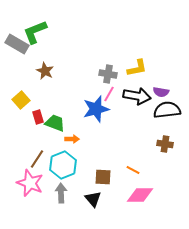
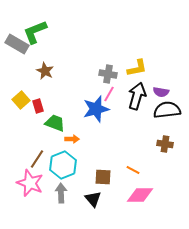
black arrow: rotated 84 degrees counterclockwise
red rectangle: moved 11 px up
